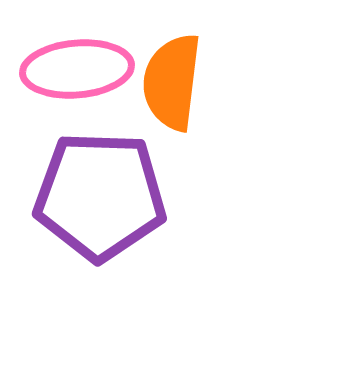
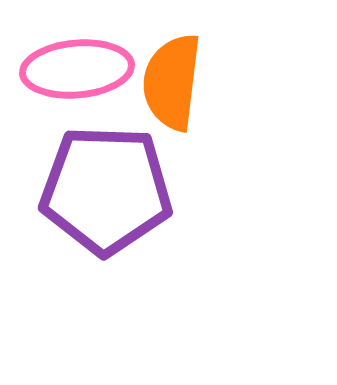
purple pentagon: moved 6 px right, 6 px up
